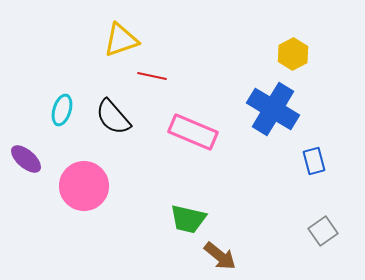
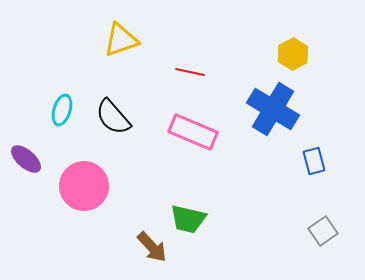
red line: moved 38 px right, 4 px up
brown arrow: moved 68 px left, 9 px up; rotated 8 degrees clockwise
